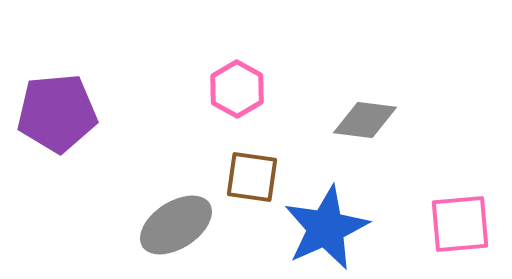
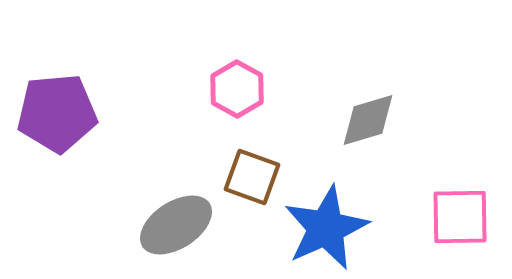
gray diamond: moved 3 px right; rotated 24 degrees counterclockwise
brown square: rotated 12 degrees clockwise
pink square: moved 7 px up; rotated 4 degrees clockwise
